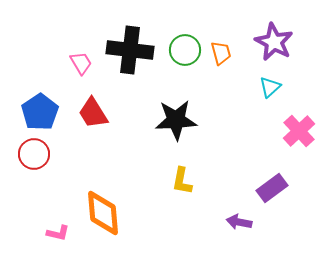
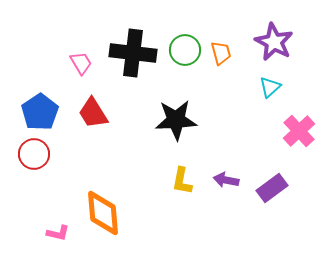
black cross: moved 3 px right, 3 px down
purple arrow: moved 13 px left, 42 px up
